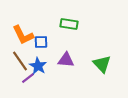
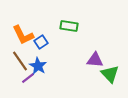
green rectangle: moved 2 px down
blue square: rotated 32 degrees counterclockwise
purple triangle: moved 29 px right
green triangle: moved 8 px right, 10 px down
